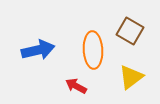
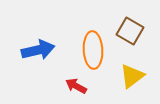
yellow triangle: moved 1 px right, 1 px up
